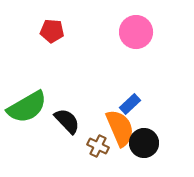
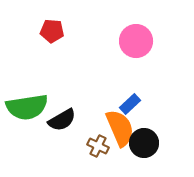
pink circle: moved 9 px down
green semicircle: rotated 21 degrees clockwise
black semicircle: moved 5 px left, 1 px up; rotated 104 degrees clockwise
